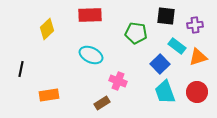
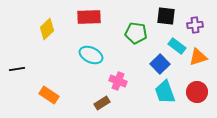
red rectangle: moved 1 px left, 2 px down
black line: moved 4 px left; rotated 70 degrees clockwise
orange rectangle: rotated 42 degrees clockwise
